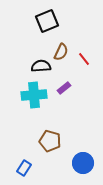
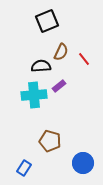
purple rectangle: moved 5 px left, 2 px up
